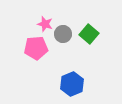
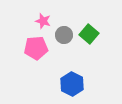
pink star: moved 2 px left, 3 px up
gray circle: moved 1 px right, 1 px down
blue hexagon: rotated 10 degrees counterclockwise
